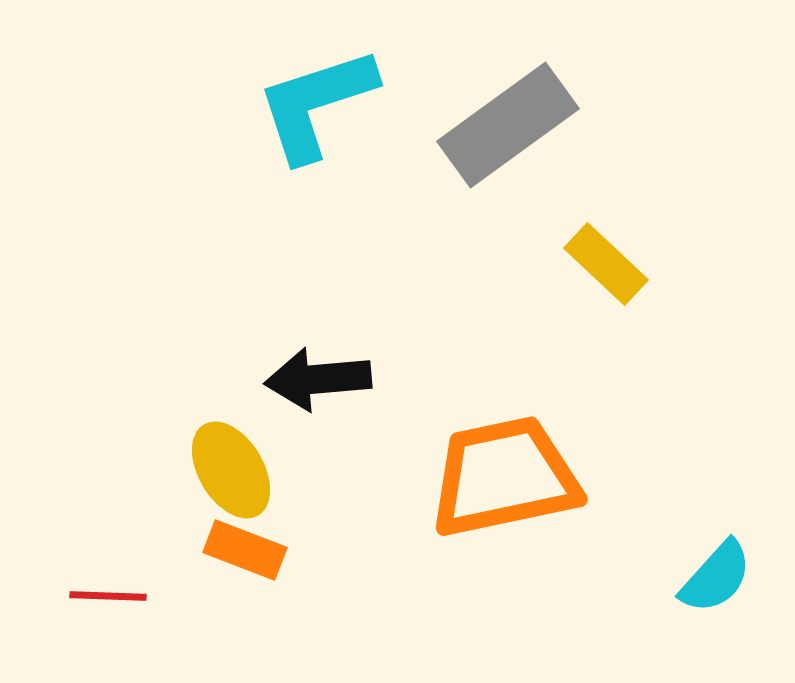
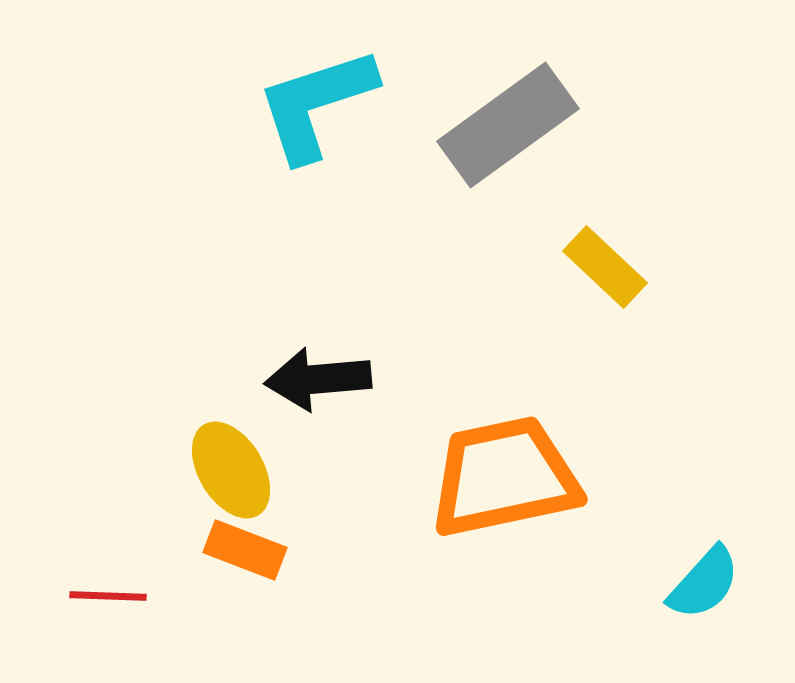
yellow rectangle: moved 1 px left, 3 px down
cyan semicircle: moved 12 px left, 6 px down
